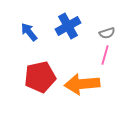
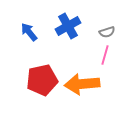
gray semicircle: moved 1 px up
red pentagon: moved 2 px right, 3 px down
